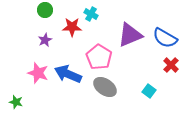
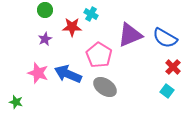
purple star: moved 1 px up
pink pentagon: moved 2 px up
red cross: moved 2 px right, 2 px down
cyan square: moved 18 px right
